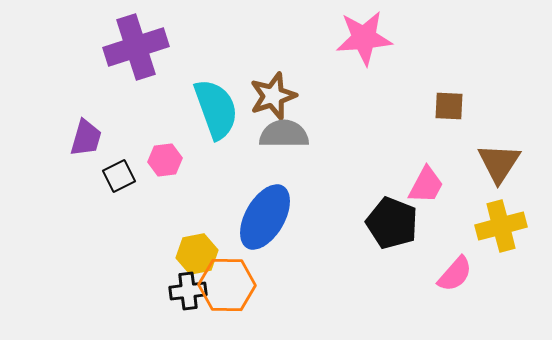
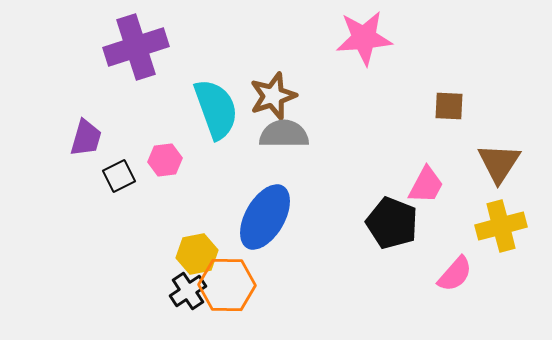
black cross: rotated 27 degrees counterclockwise
